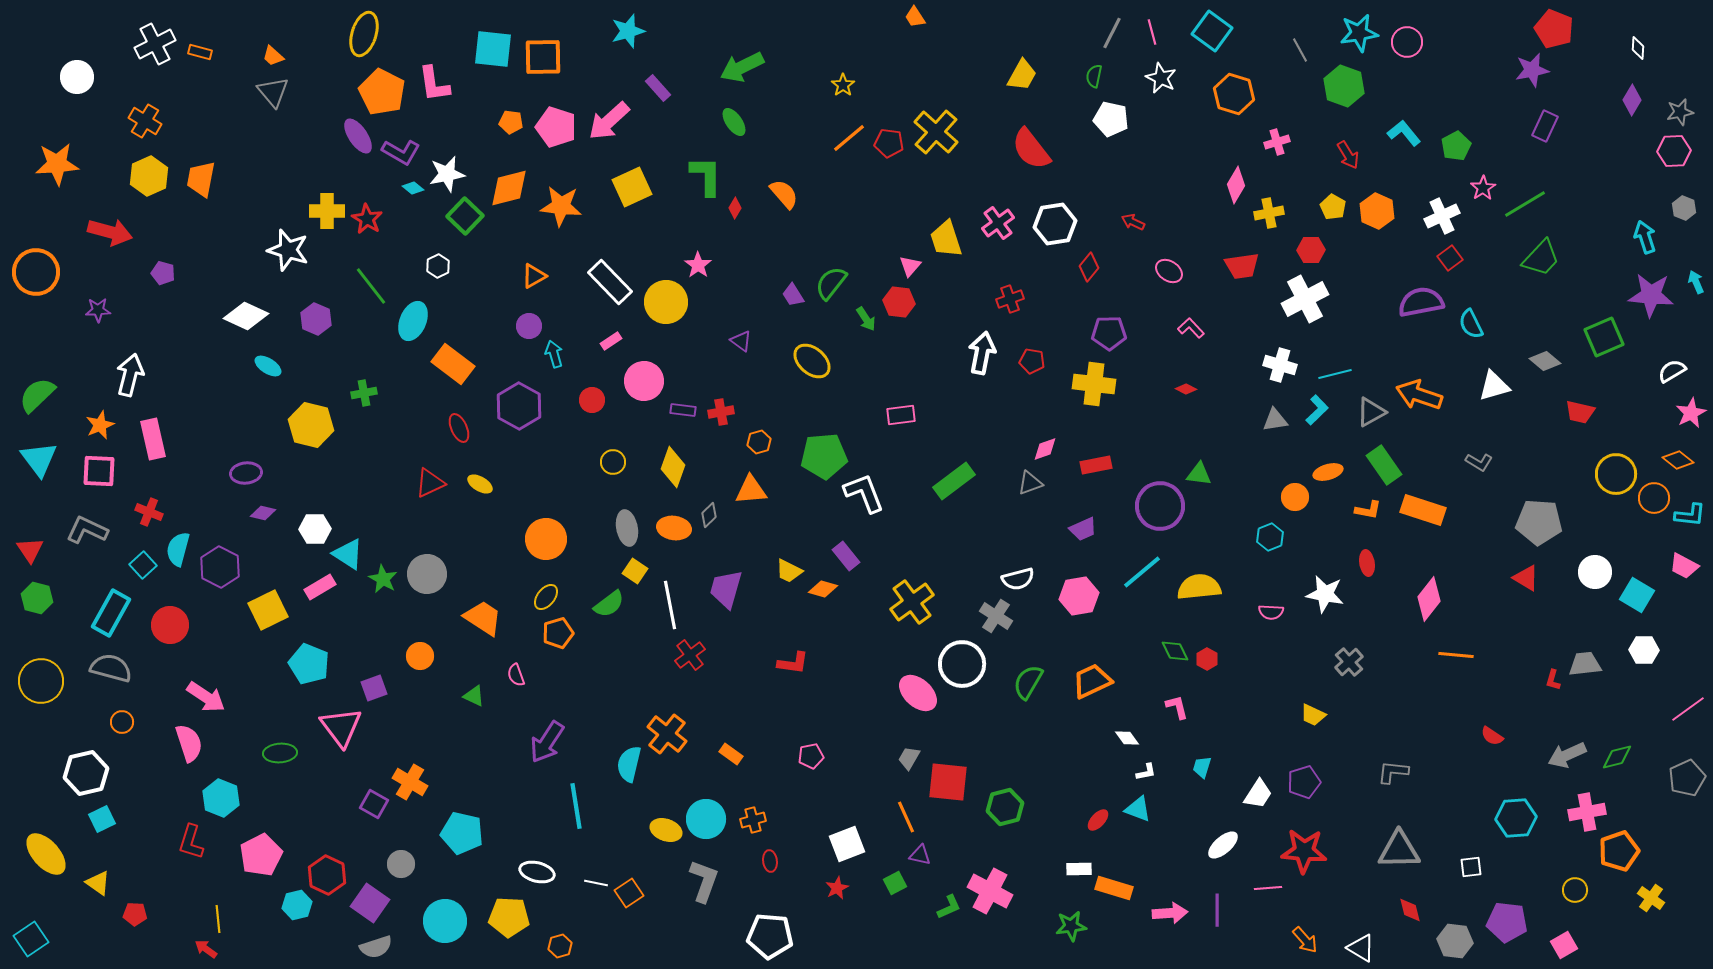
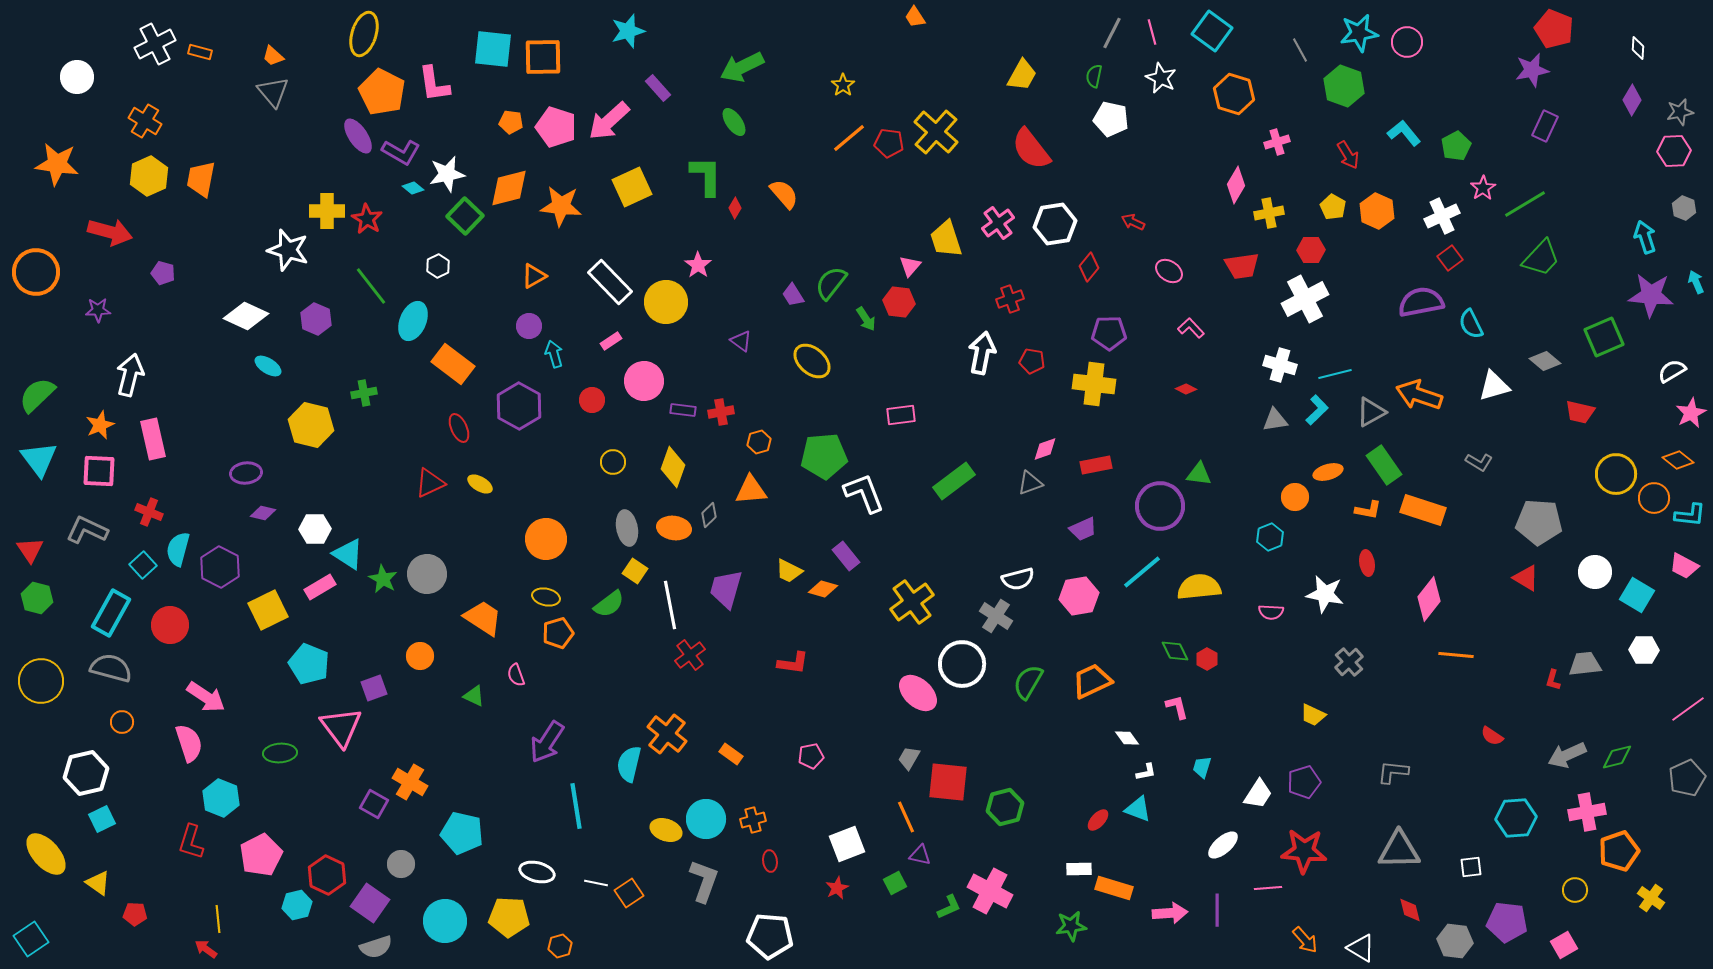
orange star at (57, 164): rotated 12 degrees clockwise
yellow ellipse at (546, 597): rotated 64 degrees clockwise
